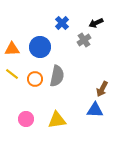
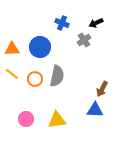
blue cross: rotated 24 degrees counterclockwise
